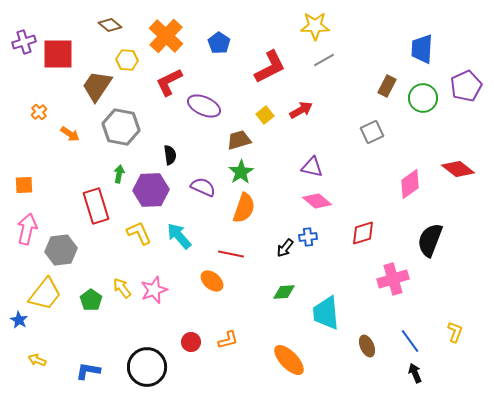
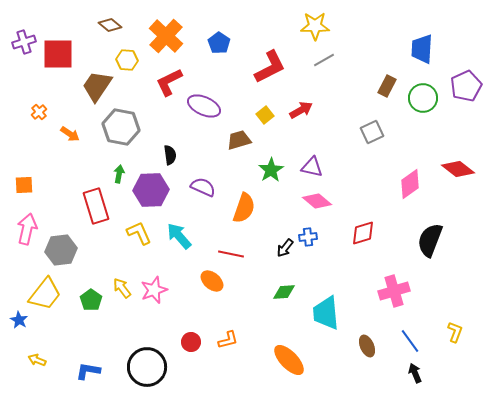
green star at (241, 172): moved 30 px right, 2 px up
pink cross at (393, 279): moved 1 px right, 12 px down
